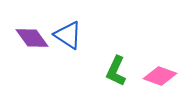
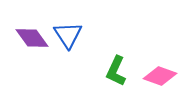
blue triangle: rotated 24 degrees clockwise
